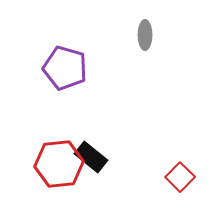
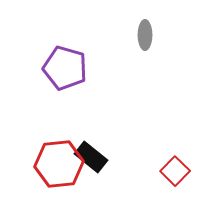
red square: moved 5 px left, 6 px up
